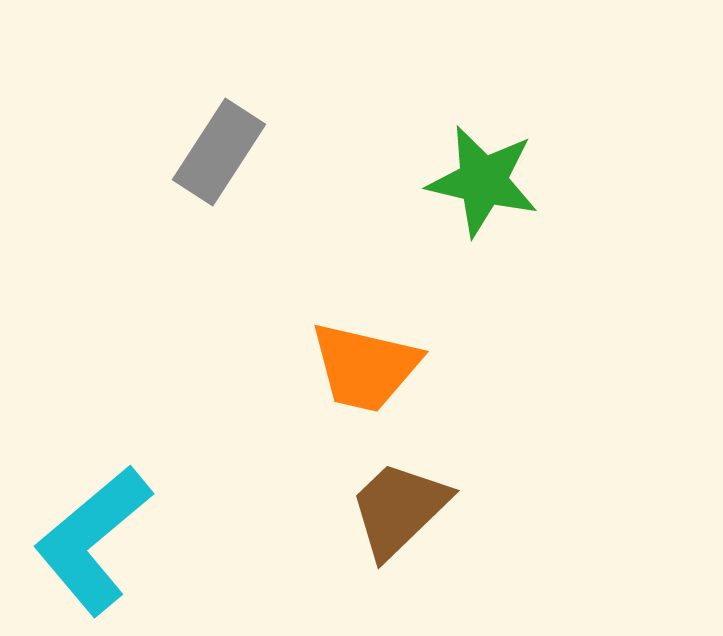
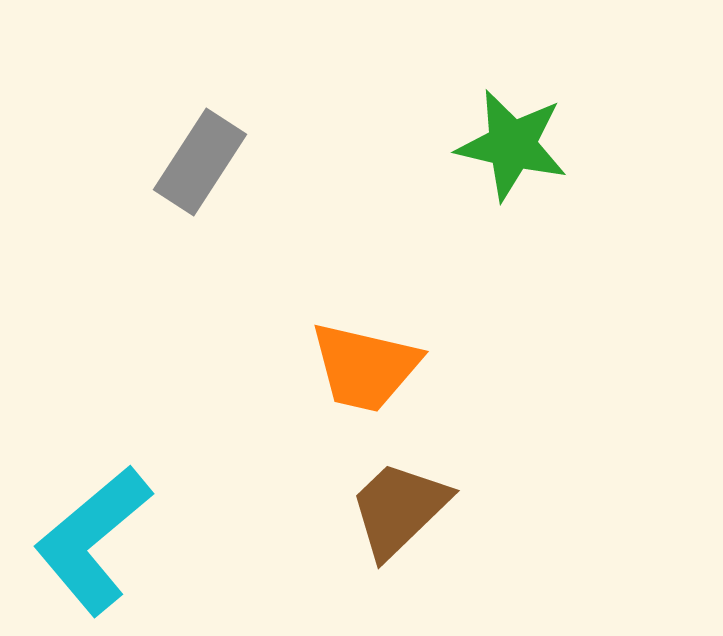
gray rectangle: moved 19 px left, 10 px down
green star: moved 29 px right, 36 px up
